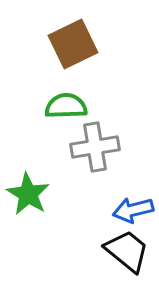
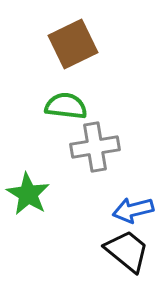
green semicircle: rotated 9 degrees clockwise
